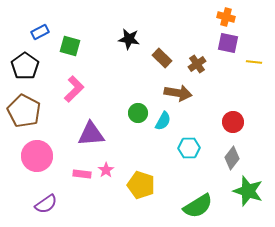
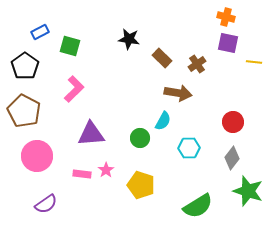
green circle: moved 2 px right, 25 px down
